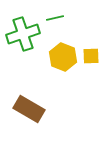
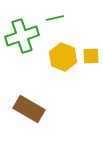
green cross: moved 1 px left, 2 px down
